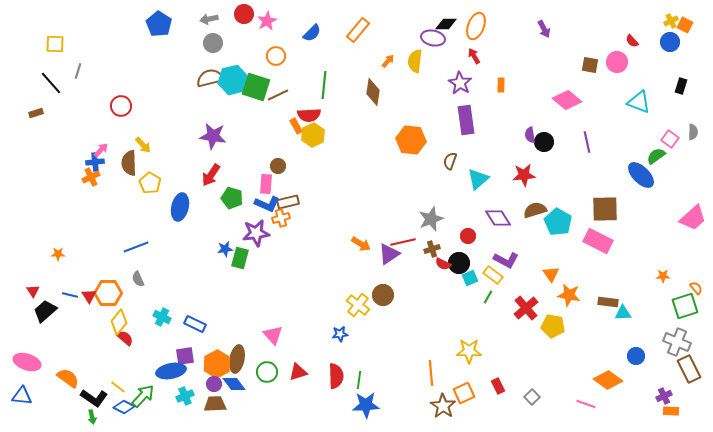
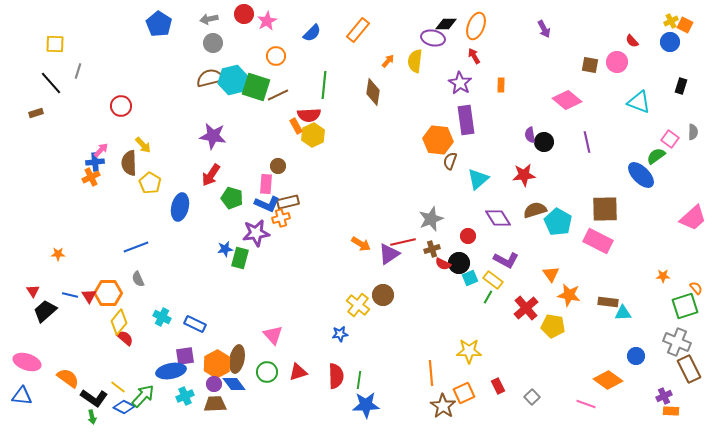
orange hexagon at (411, 140): moved 27 px right
yellow rectangle at (493, 275): moved 5 px down
